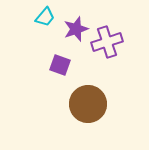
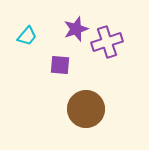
cyan trapezoid: moved 18 px left, 19 px down
purple square: rotated 15 degrees counterclockwise
brown circle: moved 2 px left, 5 px down
